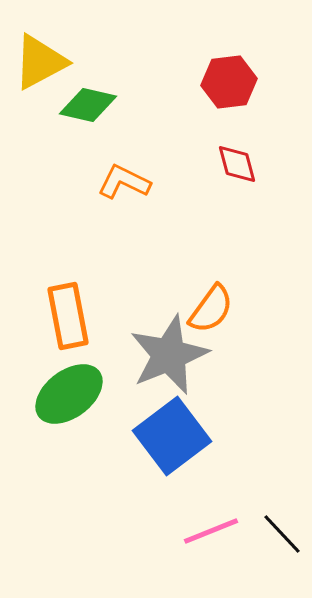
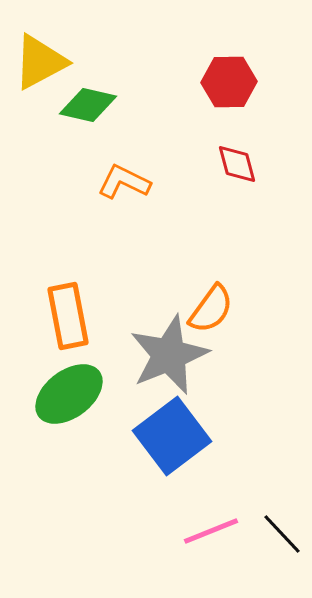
red hexagon: rotated 6 degrees clockwise
